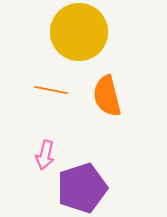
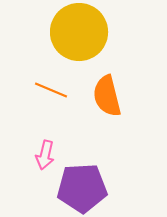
orange line: rotated 12 degrees clockwise
purple pentagon: rotated 15 degrees clockwise
